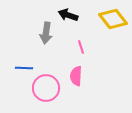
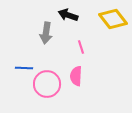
pink circle: moved 1 px right, 4 px up
